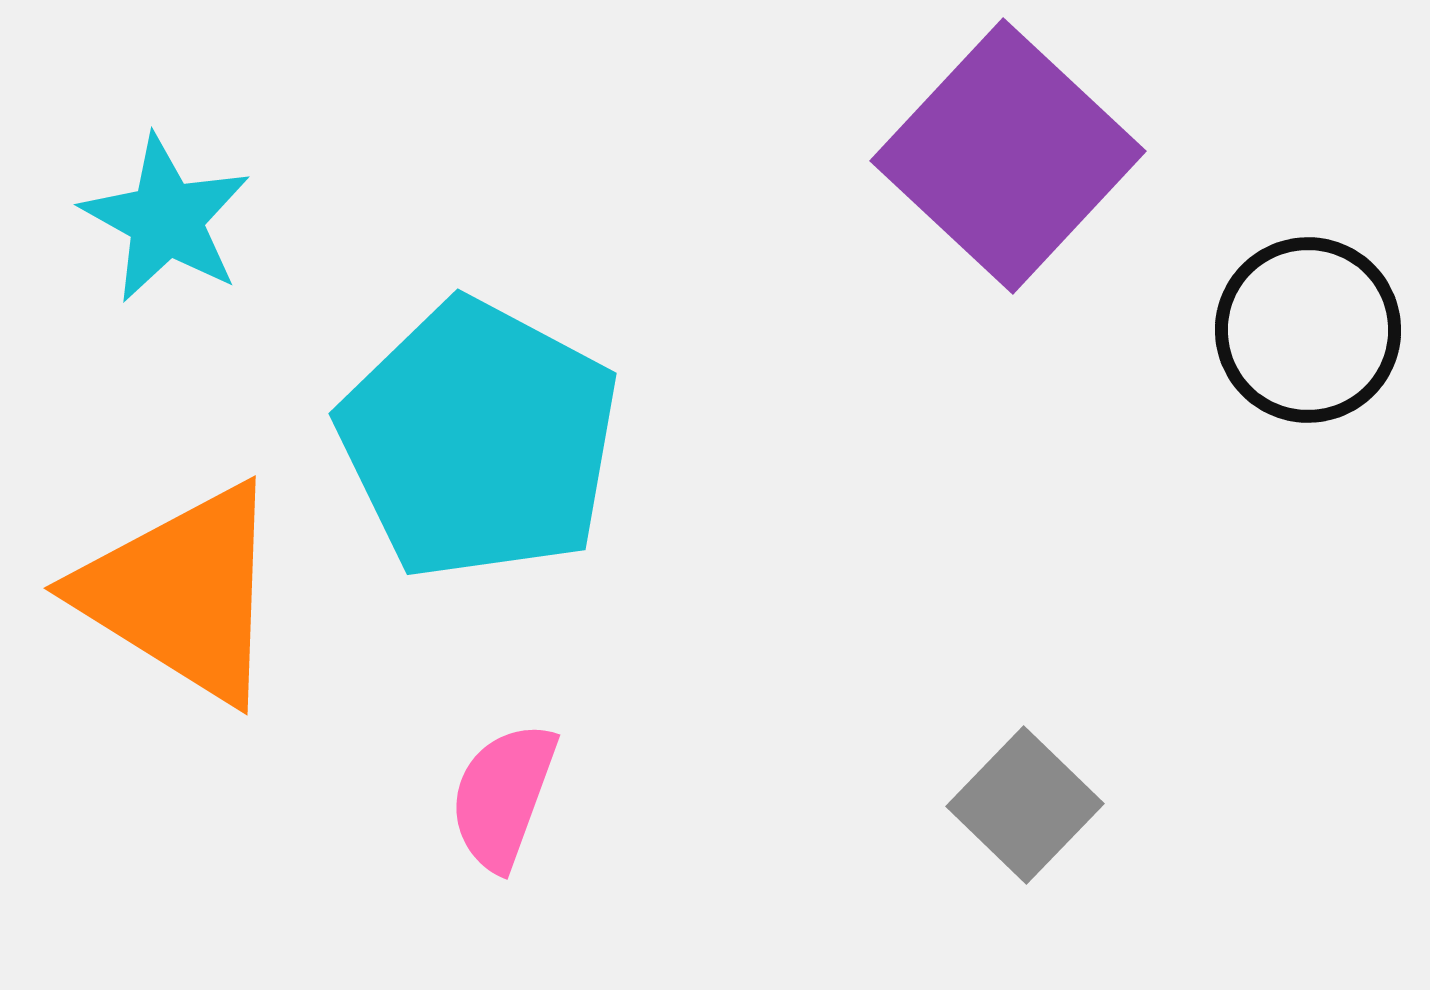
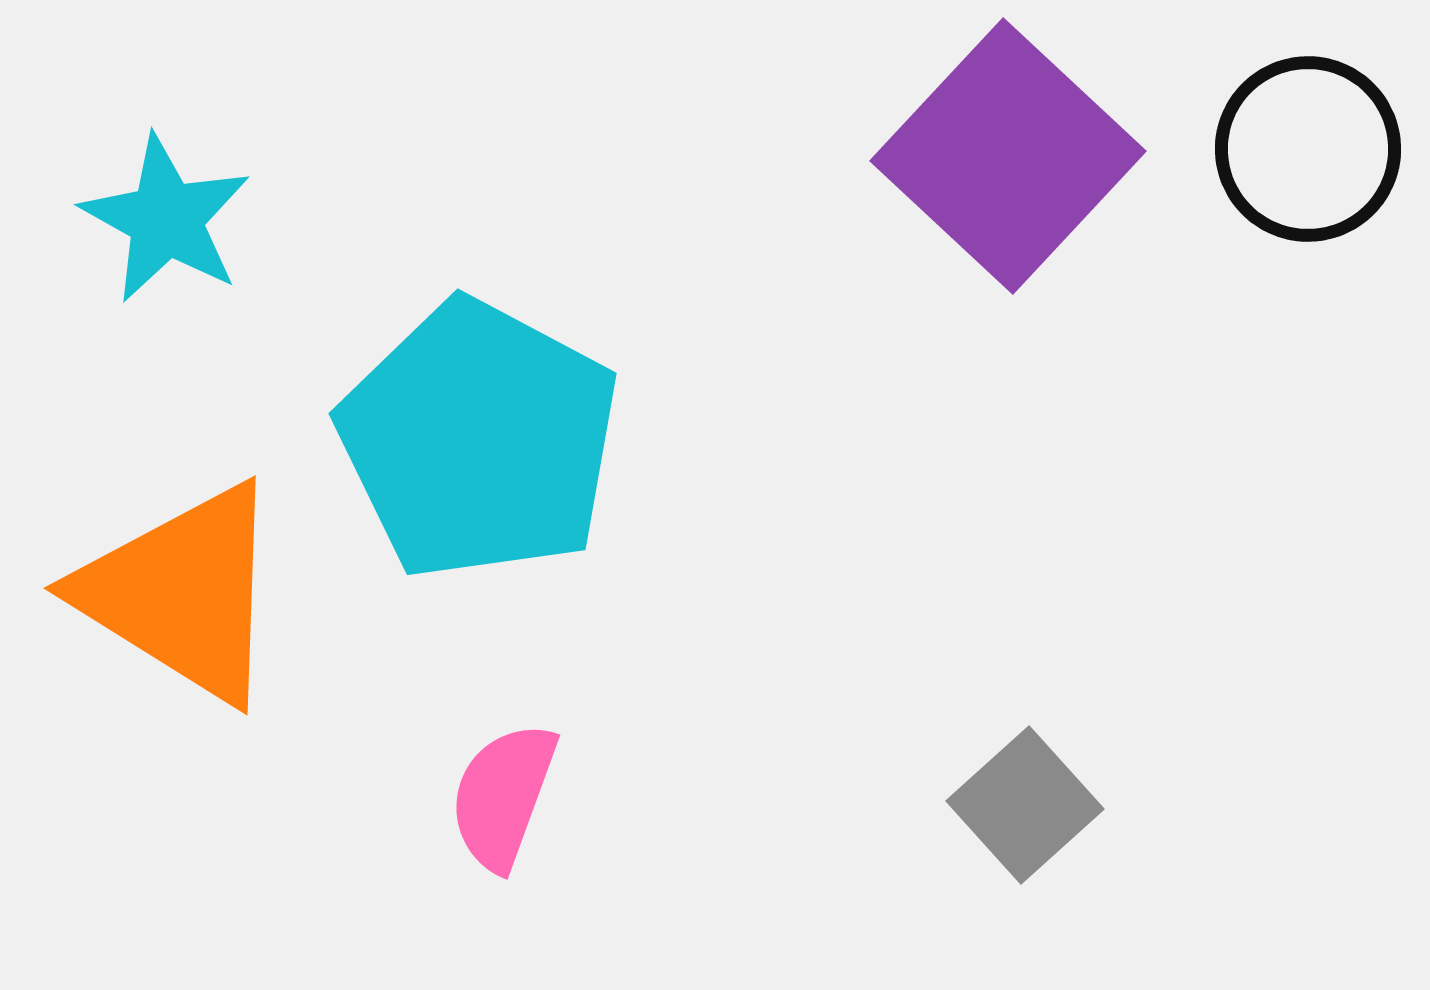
black circle: moved 181 px up
gray square: rotated 4 degrees clockwise
